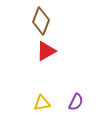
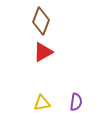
red triangle: moved 3 px left, 1 px down
purple semicircle: rotated 18 degrees counterclockwise
